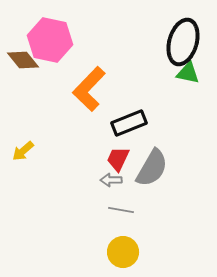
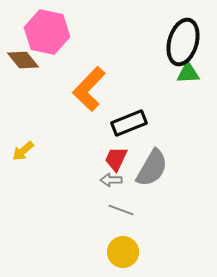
pink hexagon: moved 3 px left, 8 px up
green triangle: rotated 15 degrees counterclockwise
red trapezoid: moved 2 px left
gray line: rotated 10 degrees clockwise
